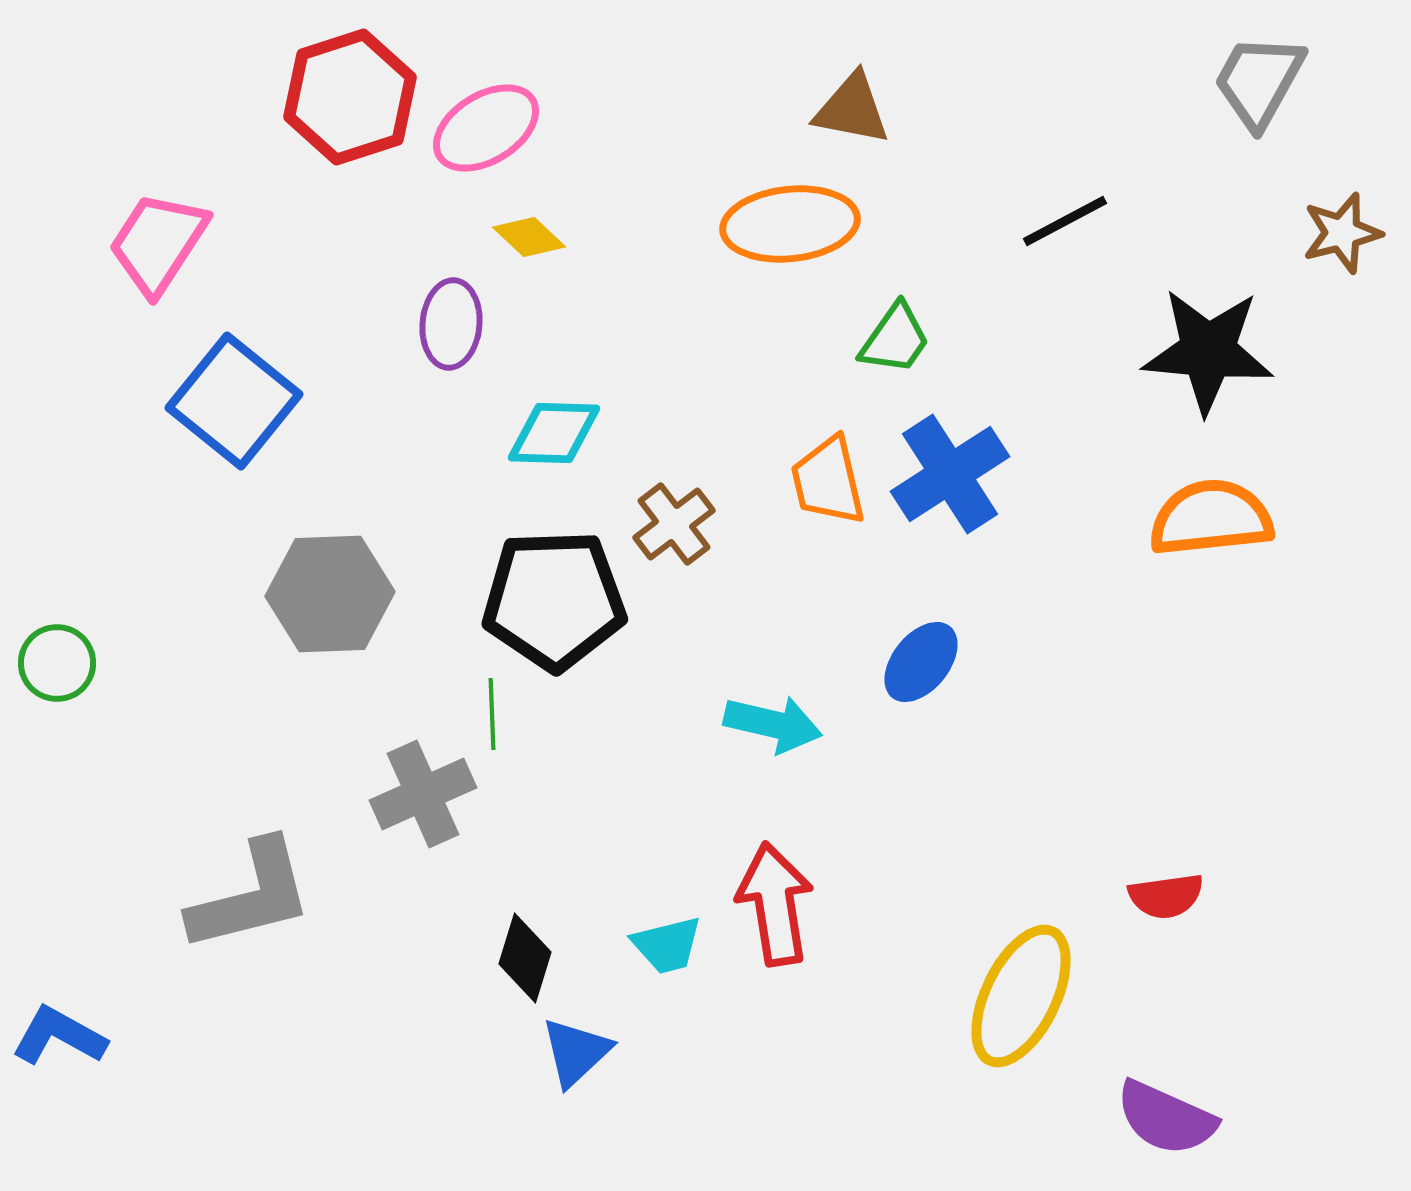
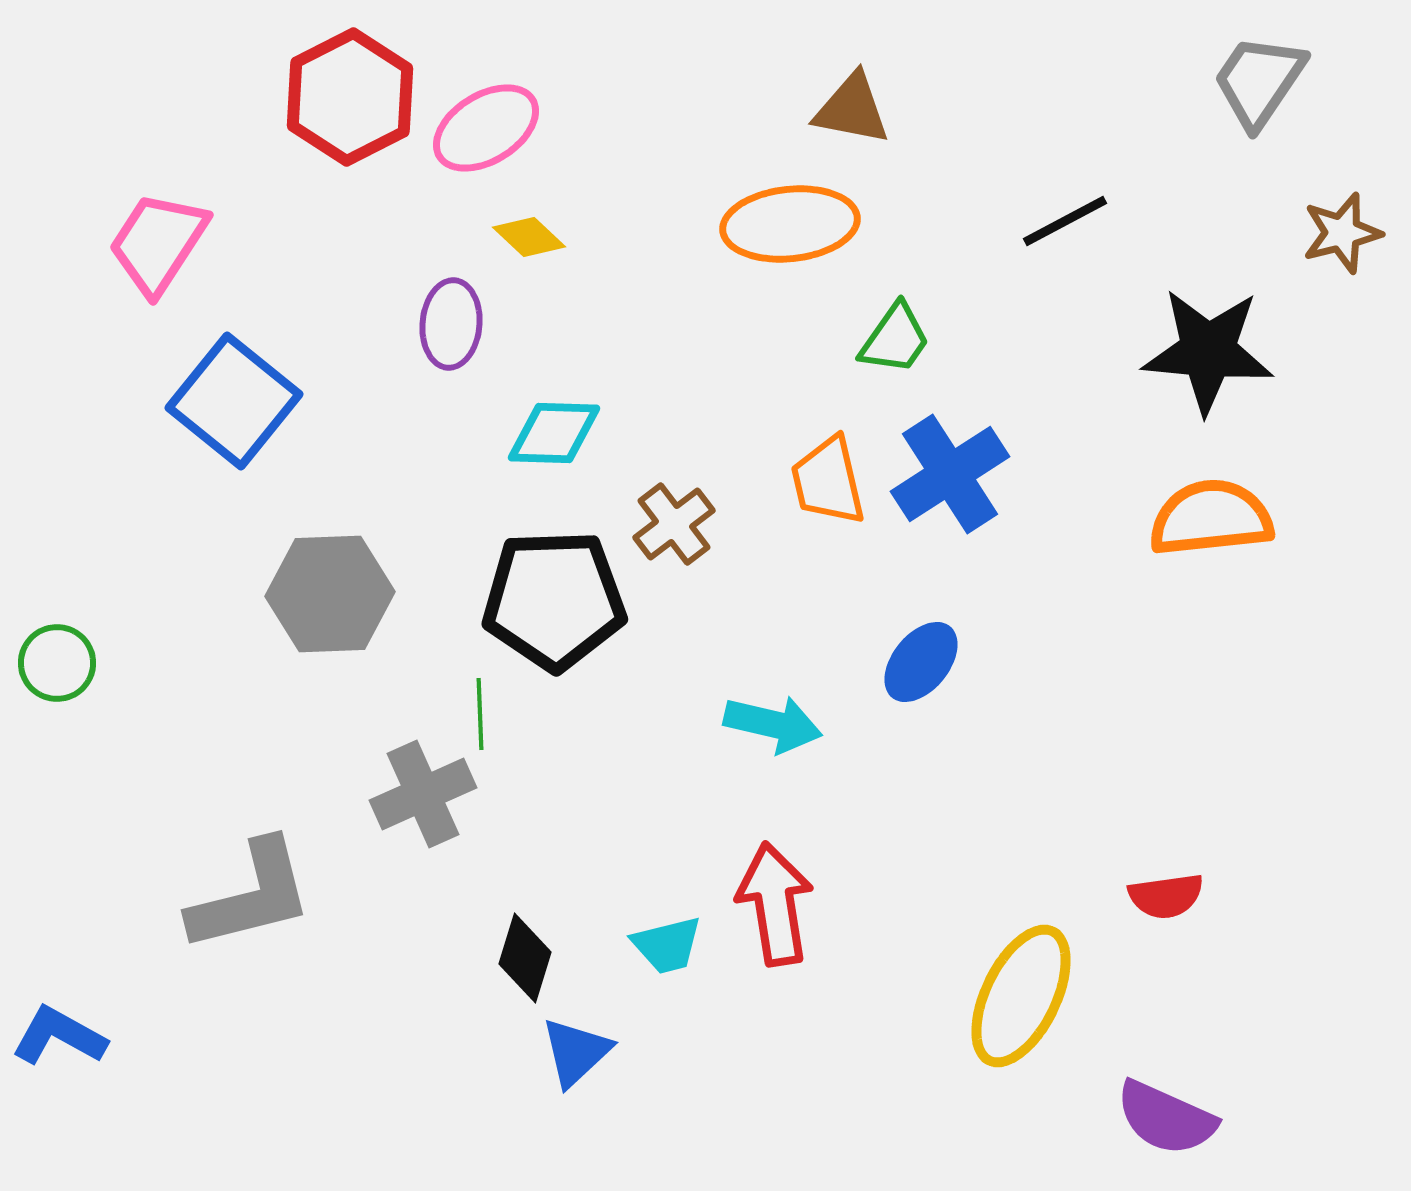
gray trapezoid: rotated 5 degrees clockwise
red hexagon: rotated 9 degrees counterclockwise
green line: moved 12 px left
